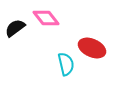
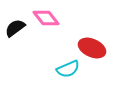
cyan semicircle: moved 2 px right, 5 px down; rotated 80 degrees clockwise
